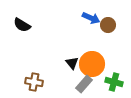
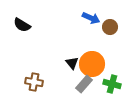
brown circle: moved 2 px right, 2 px down
green cross: moved 2 px left, 2 px down
